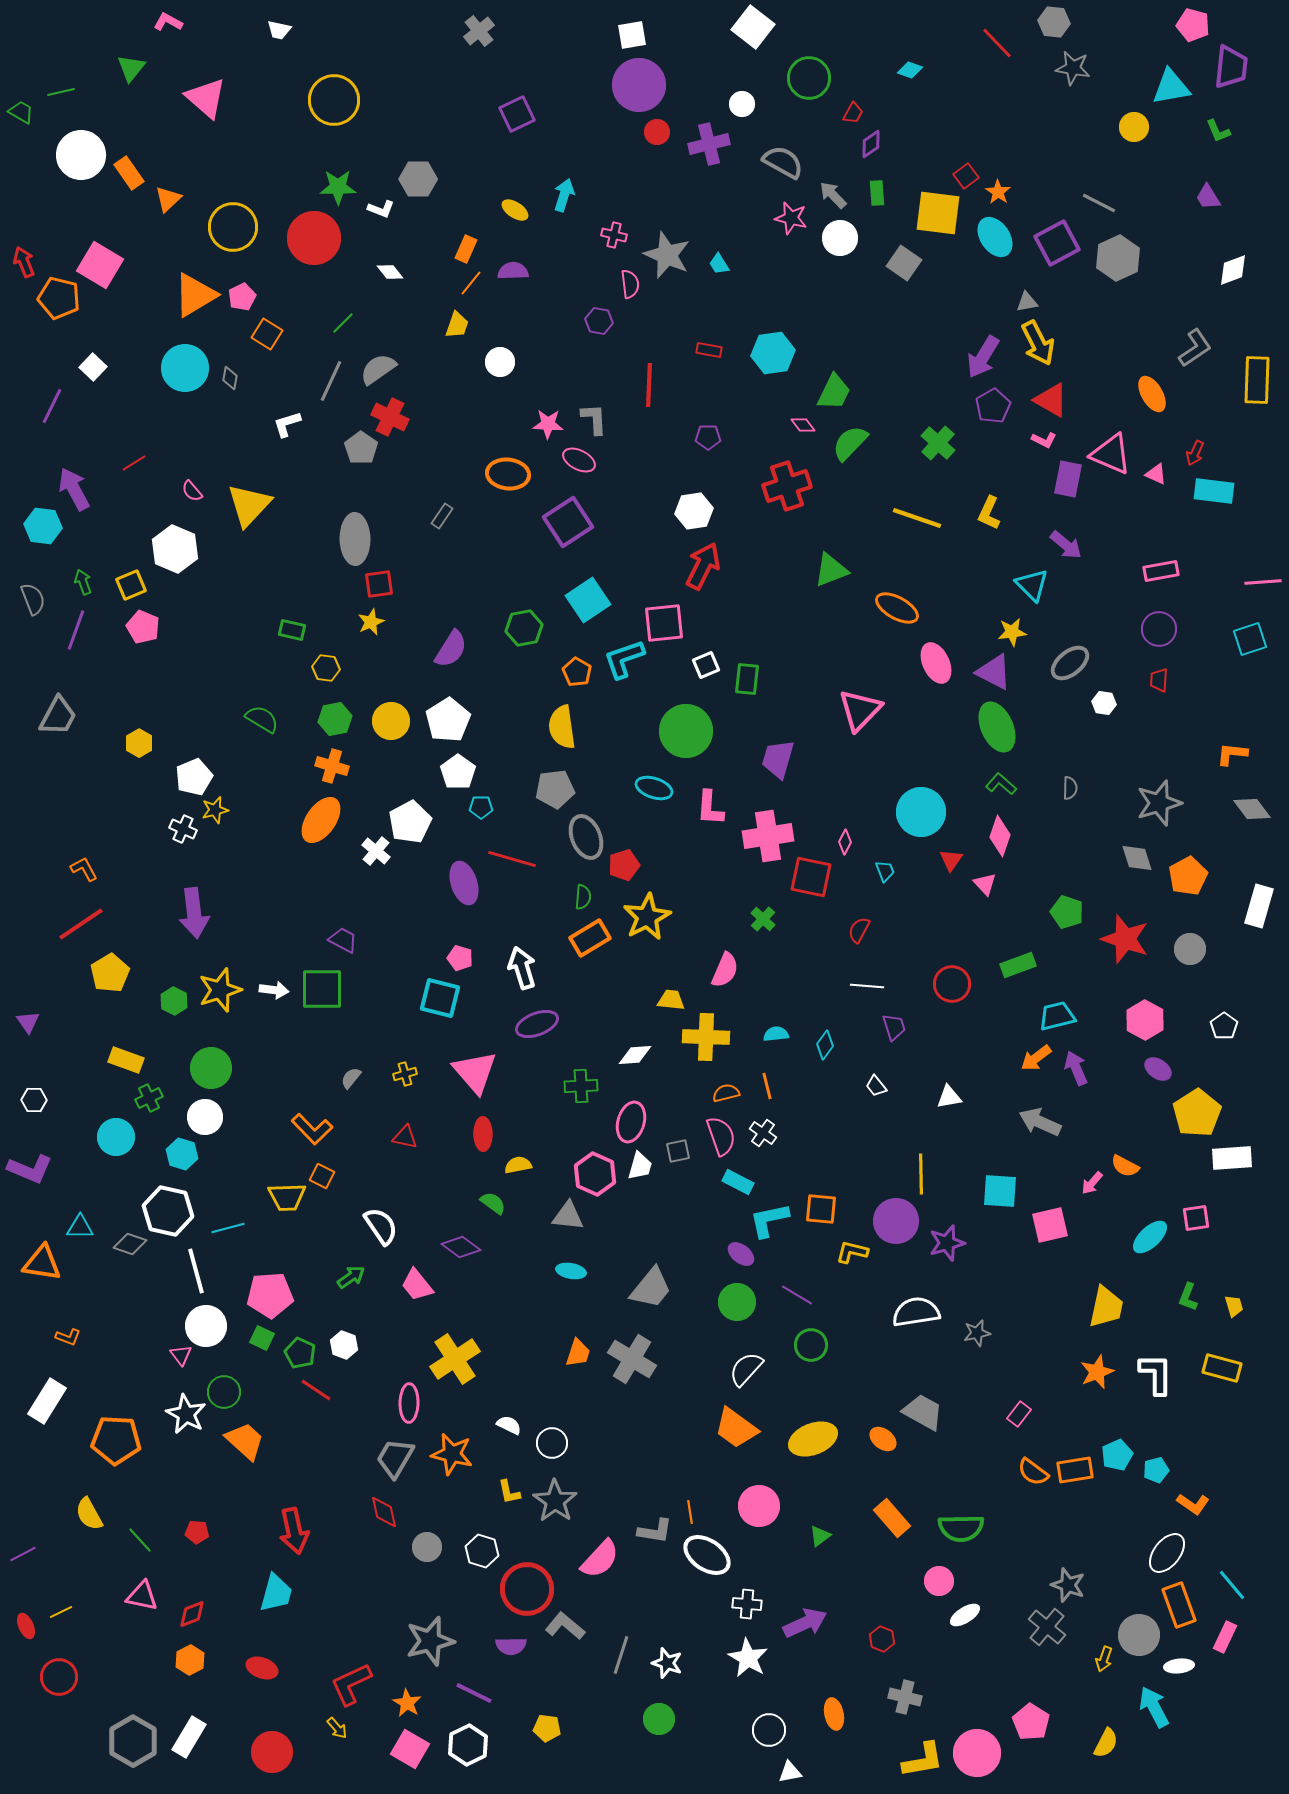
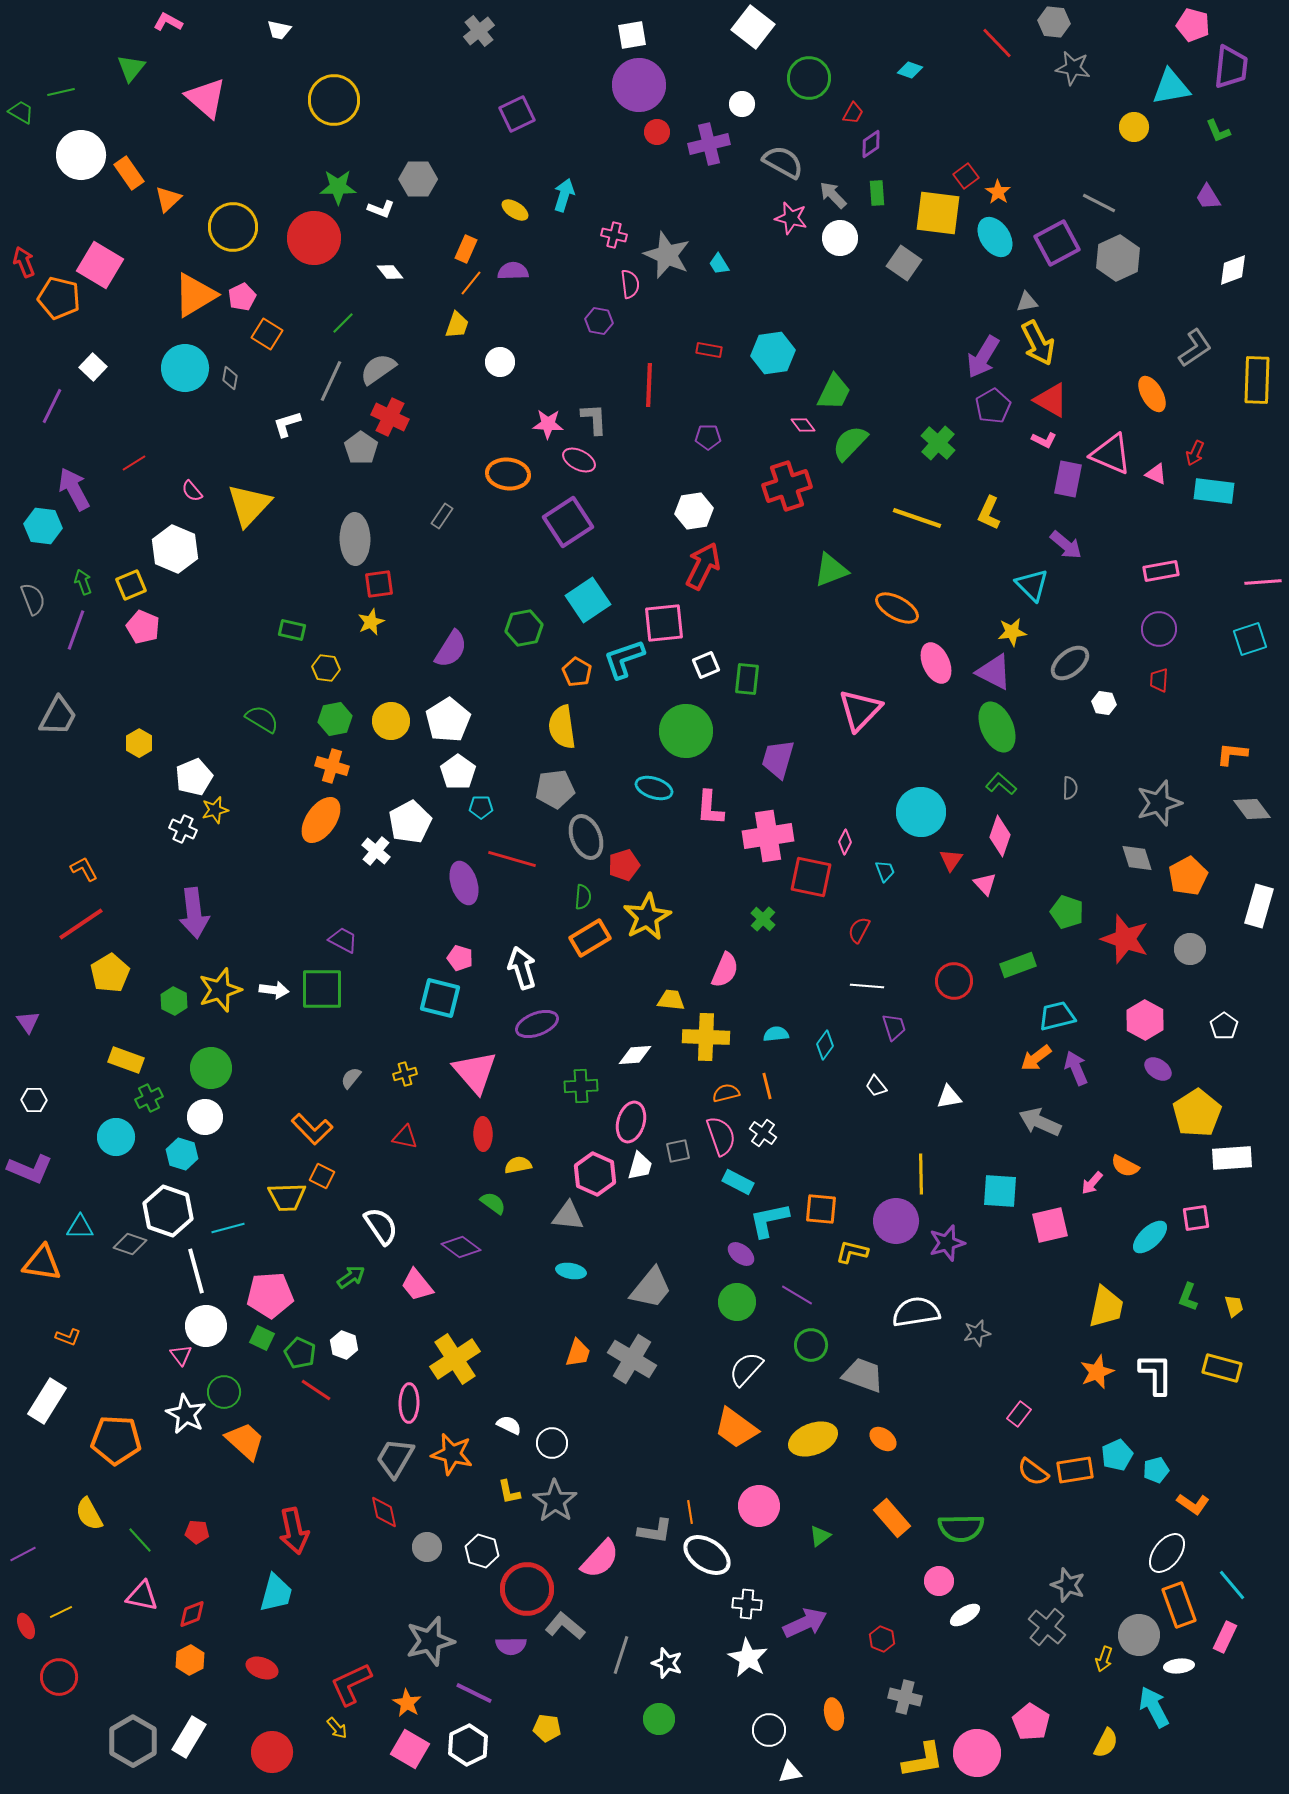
red circle at (952, 984): moved 2 px right, 3 px up
white hexagon at (168, 1211): rotated 6 degrees clockwise
gray trapezoid at (923, 1412): moved 60 px left, 37 px up; rotated 9 degrees counterclockwise
